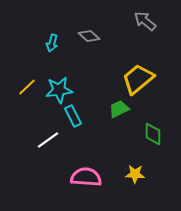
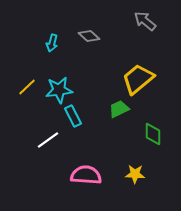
pink semicircle: moved 2 px up
